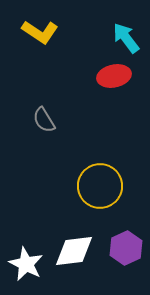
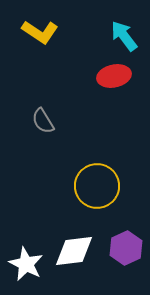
cyan arrow: moved 2 px left, 2 px up
gray semicircle: moved 1 px left, 1 px down
yellow circle: moved 3 px left
